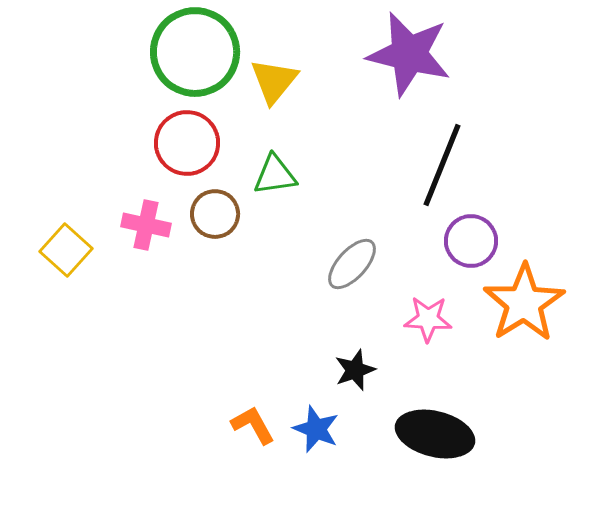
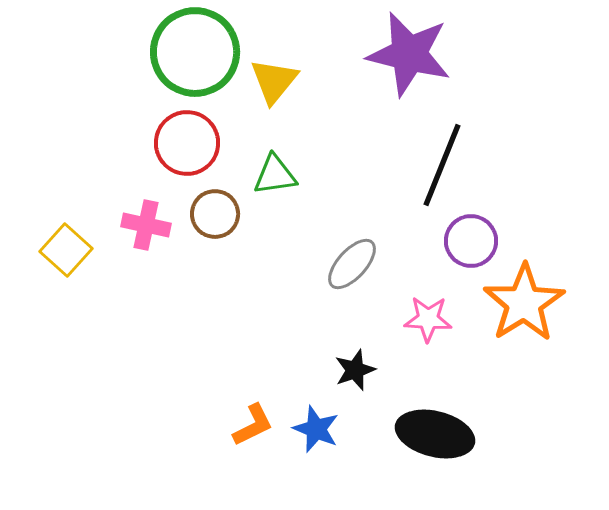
orange L-shape: rotated 93 degrees clockwise
